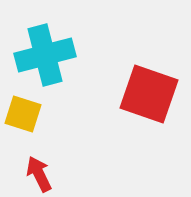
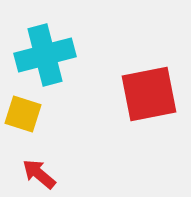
red square: rotated 30 degrees counterclockwise
red arrow: rotated 24 degrees counterclockwise
